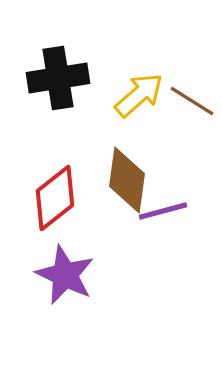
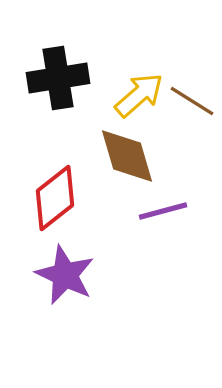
brown diamond: moved 24 px up; rotated 24 degrees counterclockwise
